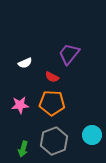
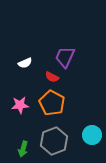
purple trapezoid: moved 4 px left, 3 px down; rotated 15 degrees counterclockwise
orange pentagon: rotated 25 degrees clockwise
